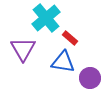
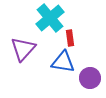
cyan cross: moved 4 px right
red rectangle: rotated 42 degrees clockwise
purple triangle: rotated 12 degrees clockwise
